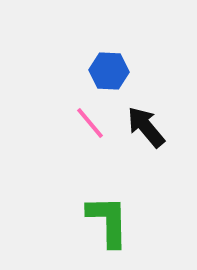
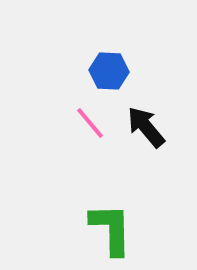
green L-shape: moved 3 px right, 8 px down
